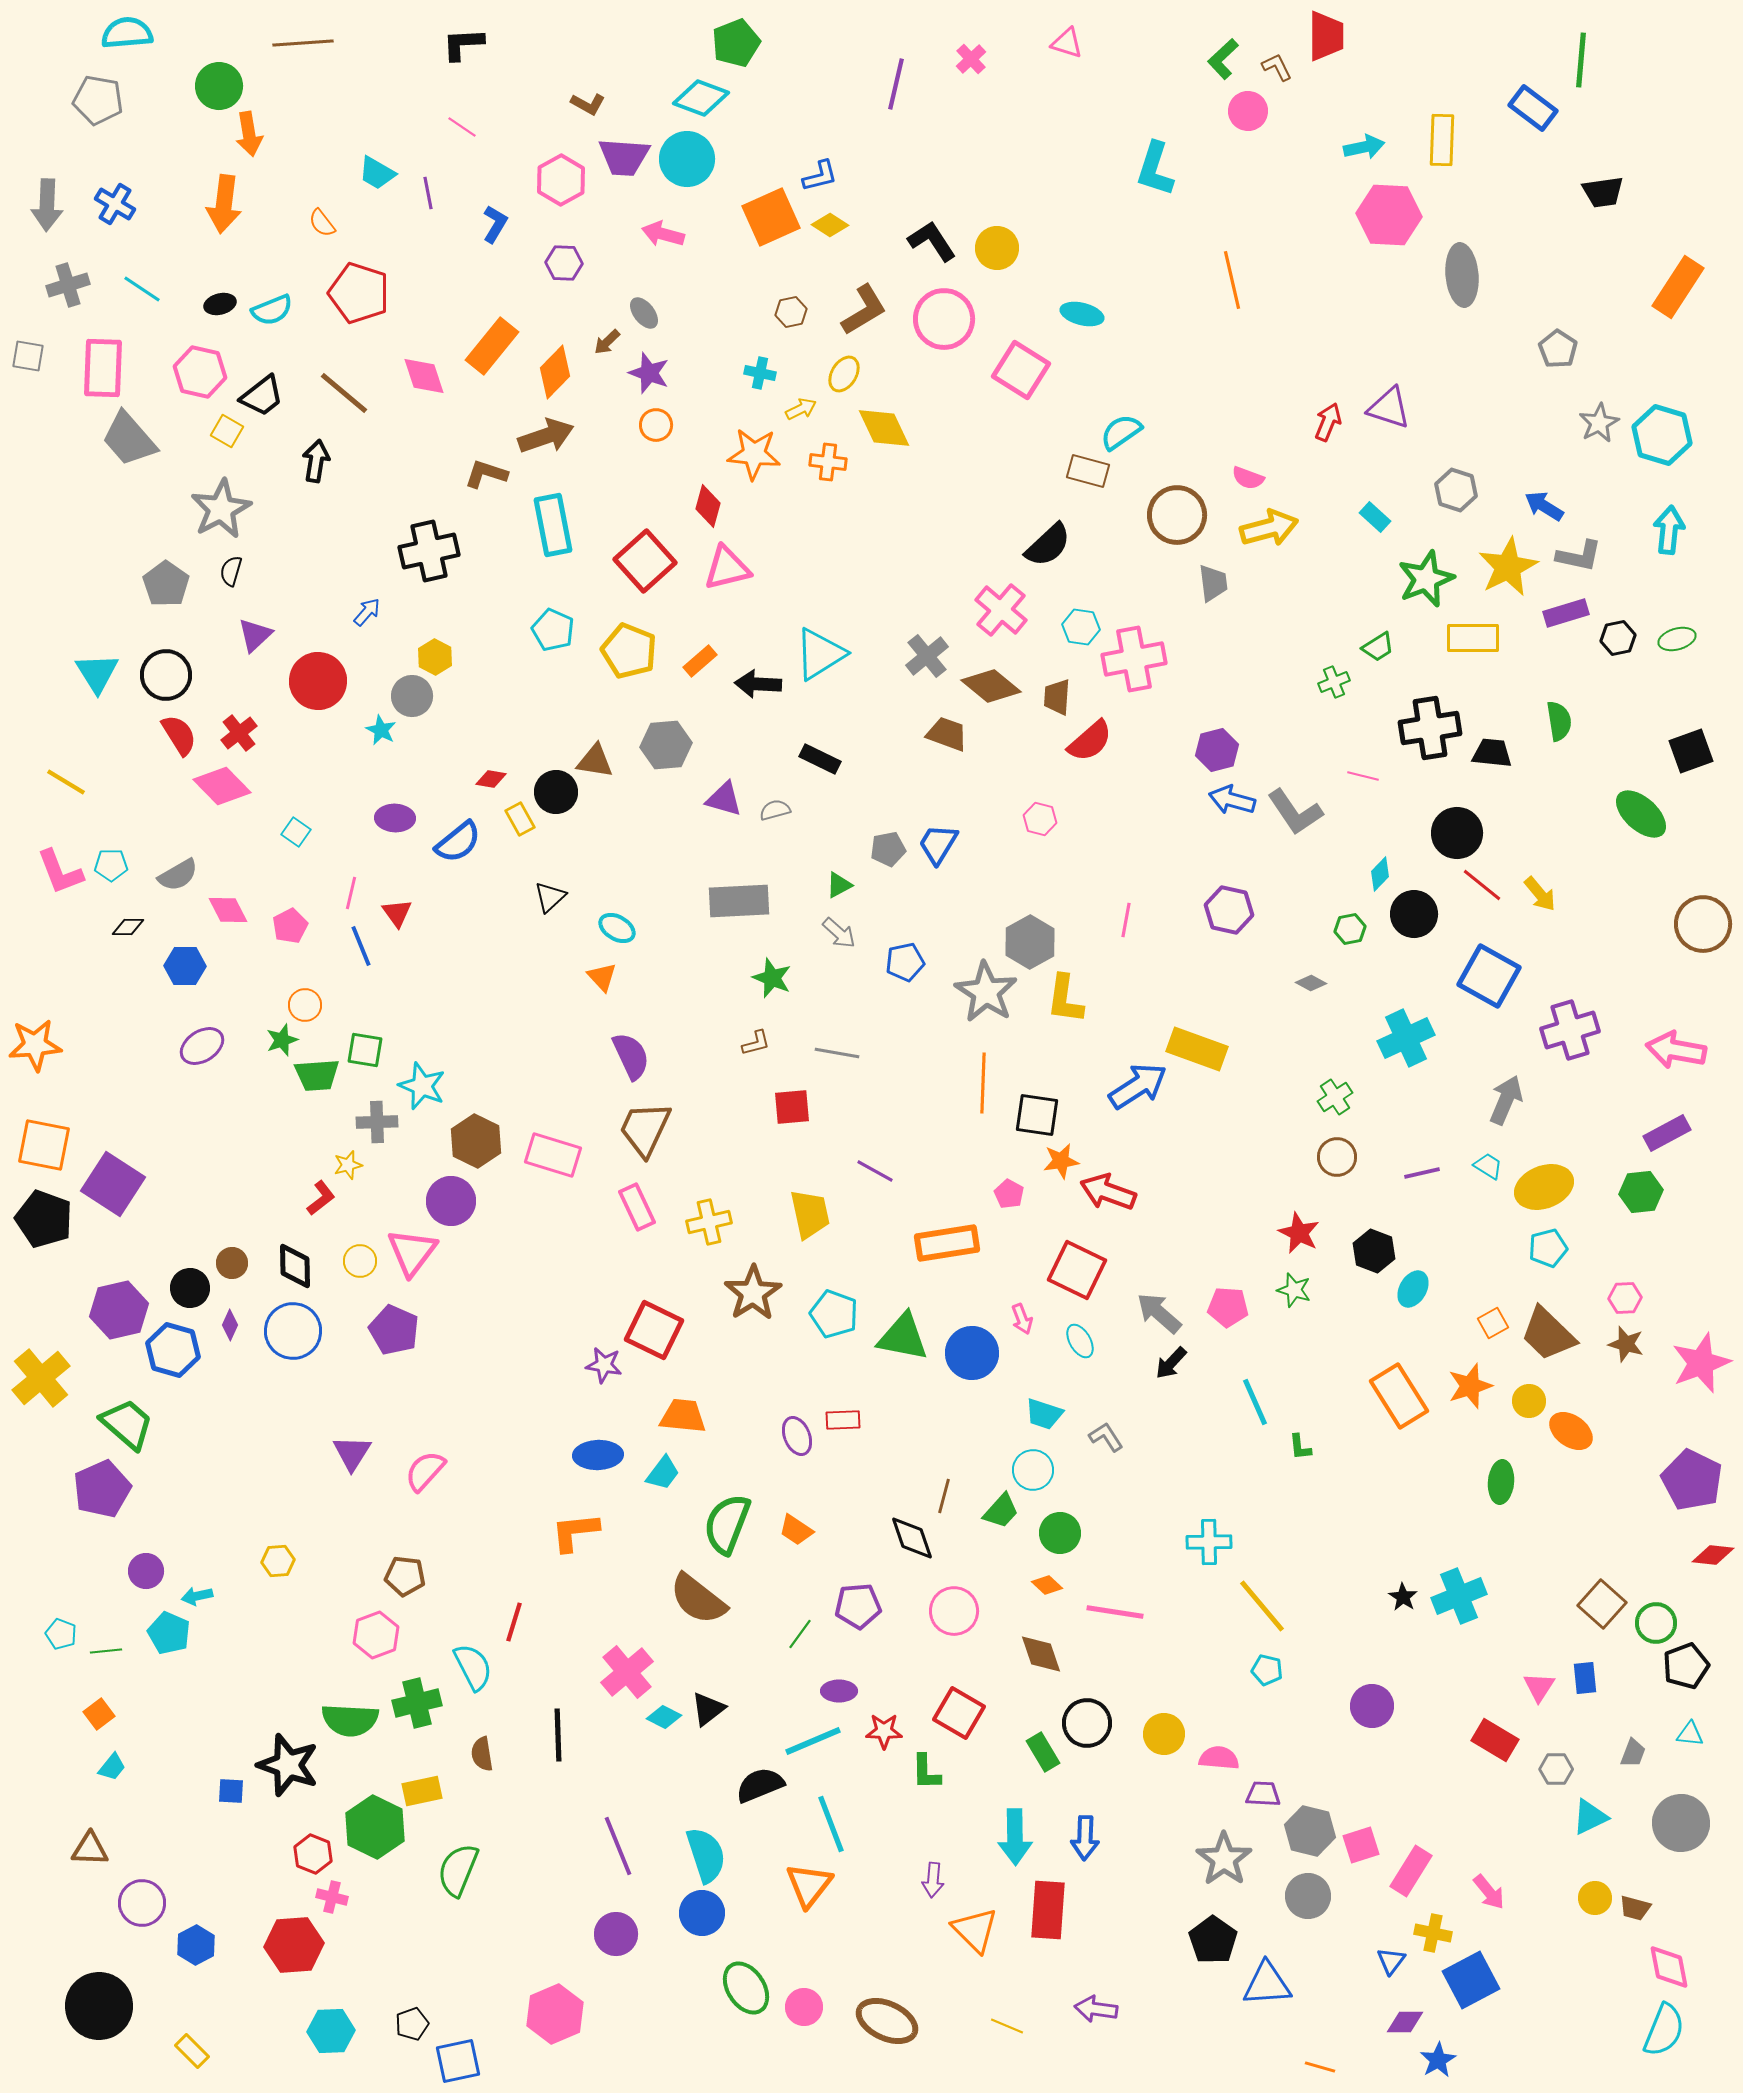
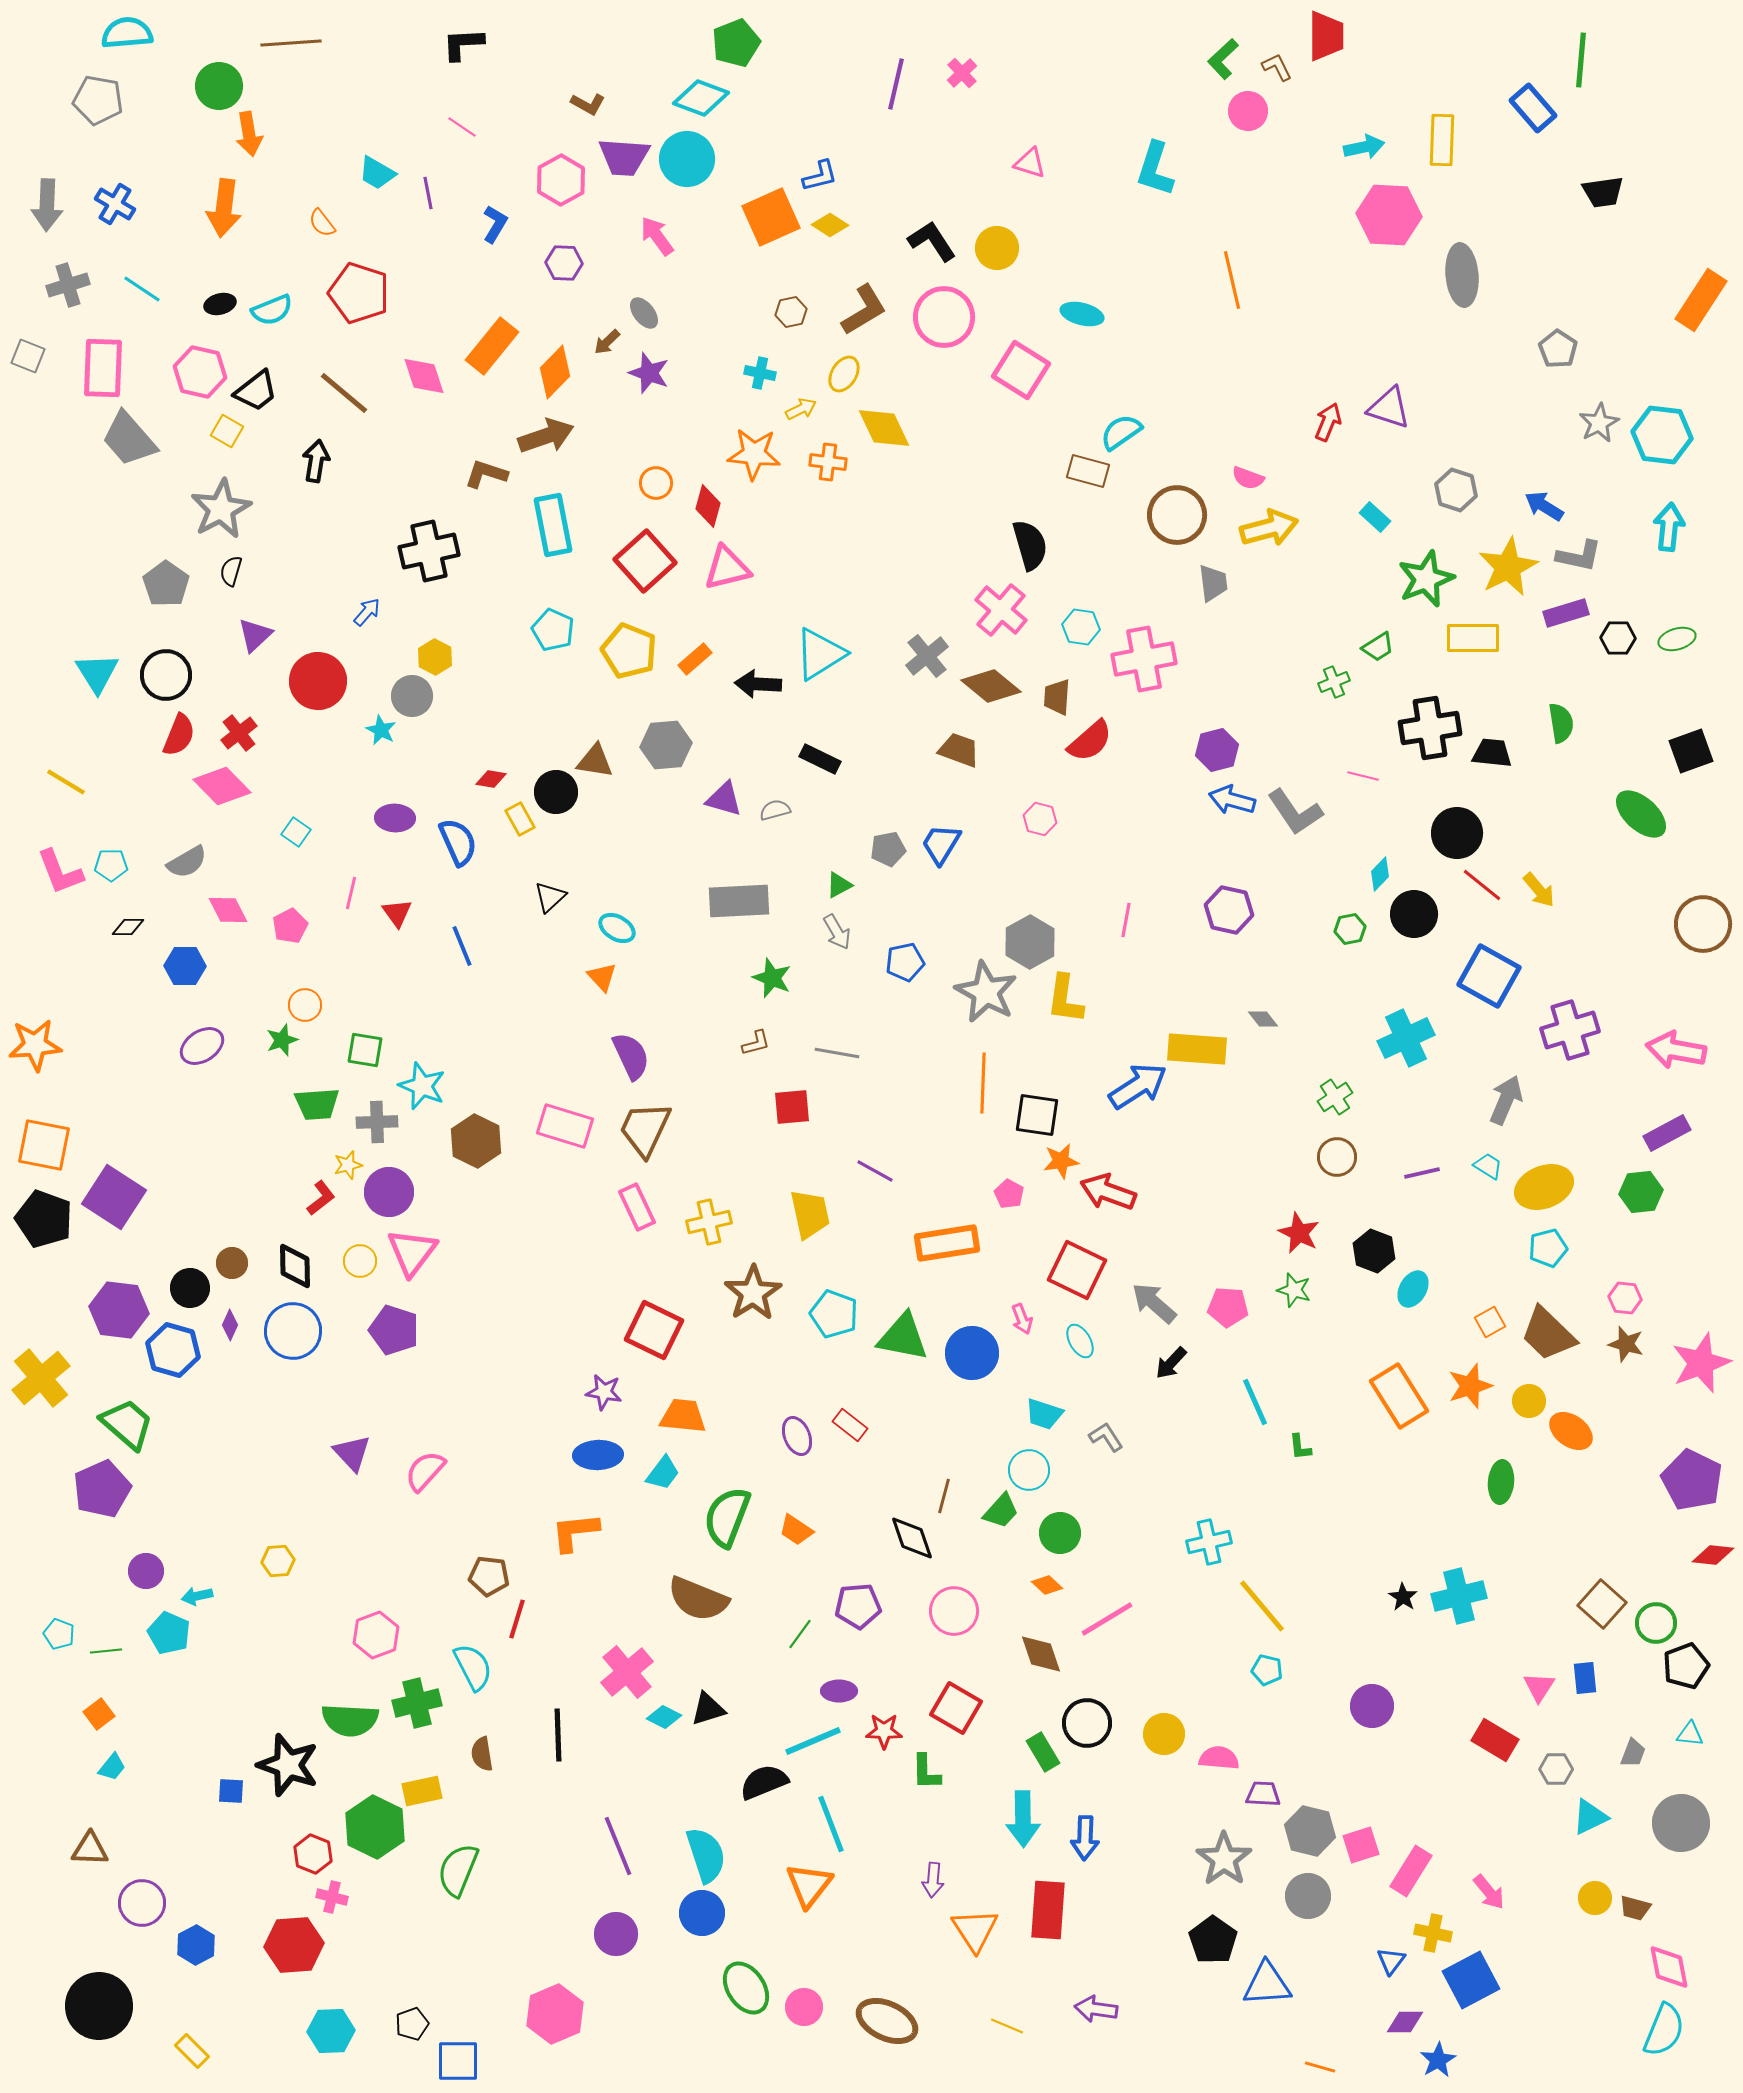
brown line at (303, 43): moved 12 px left
pink triangle at (1067, 43): moved 37 px left, 120 px down
pink cross at (971, 59): moved 9 px left, 14 px down
blue rectangle at (1533, 108): rotated 12 degrees clockwise
orange arrow at (224, 204): moved 4 px down
pink arrow at (663, 234): moved 6 px left, 2 px down; rotated 39 degrees clockwise
orange rectangle at (1678, 287): moved 23 px right, 13 px down
pink circle at (944, 319): moved 2 px up
gray square at (28, 356): rotated 12 degrees clockwise
black trapezoid at (262, 396): moved 6 px left, 5 px up
orange circle at (656, 425): moved 58 px down
cyan hexagon at (1662, 435): rotated 10 degrees counterclockwise
cyan arrow at (1669, 530): moved 3 px up
black semicircle at (1048, 545): moved 18 px left; rotated 63 degrees counterclockwise
black hexagon at (1618, 638): rotated 12 degrees clockwise
pink cross at (1134, 659): moved 10 px right
orange rectangle at (700, 661): moved 5 px left, 2 px up
green semicircle at (1559, 721): moved 2 px right, 2 px down
brown trapezoid at (947, 734): moved 12 px right, 16 px down
red semicircle at (179, 735): rotated 54 degrees clockwise
blue semicircle at (458, 842): rotated 75 degrees counterclockwise
blue trapezoid at (938, 844): moved 3 px right
gray semicircle at (178, 875): moved 9 px right, 13 px up
yellow arrow at (1540, 894): moved 1 px left, 4 px up
gray arrow at (839, 933): moved 2 px left, 1 px up; rotated 18 degrees clockwise
blue line at (361, 946): moved 101 px right
gray diamond at (1311, 983): moved 48 px left, 36 px down; rotated 24 degrees clockwise
gray star at (986, 992): rotated 4 degrees counterclockwise
yellow rectangle at (1197, 1049): rotated 16 degrees counterclockwise
green trapezoid at (317, 1075): moved 29 px down
pink rectangle at (553, 1155): moved 12 px right, 29 px up
purple square at (113, 1184): moved 1 px right, 13 px down
purple circle at (451, 1201): moved 62 px left, 9 px up
pink hexagon at (1625, 1298): rotated 8 degrees clockwise
purple hexagon at (119, 1310): rotated 20 degrees clockwise
gray arrow at (1159, 1313): moved 5 px left, 10 px up
orange square at (1493, 1323): moved 3 px left, 1 px up
purple pentagon at (394, 1330): rotated 6 degrees counterclockwise
purple star at (604, 1365): moved 27 px down
red rectangle at (843, 1420): moved 7 px right, 5 px down; rotated 40 degrees clockwise
purple triangle at (352, 1453): rotated 15 degrees counterclockwise
cyan circle at (1033, 1470): moved 4 px left
green semicircle at (727, 1524): moved 7 px up
cyan cross at (1209, 1542): rotated 12 degrees counterclockwise
brown pentagon at (405, 1576): moved 84 px right
cyan cross at (1459, 1596): rotated 8 degrees clockwise
brown semicircle at (698, 1599): rotated 16 degrees counterclockwise
pink line at (1115, 1612): moved 8 px left, 7 px down; rotated 40 degrees counterclockwise
red line at (514, 1622): moved 3 px right, 3 px up
cyan pentagon at (61, 1634): moved 2 px left
black triangle at (708, 1709): rotated 21 degrees clockwise
red square at (959, 1713): moved 3 px left, 5 px up
black semicircle at (760, 1785): moved 4 px right, 3 px up
cyan arrow at (1015, 1837): moved 8 px right, 18 px up
orange triangle at (975, 1930): rotated 12 degrees clockwise
blue square at (458, 2061): rotated 12 degrees clockwise
